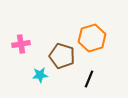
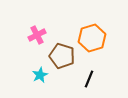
pink cross: moved 16 px right, 9 px up; rotated 18 degrees counterclockwise
cyan star: rotated 21 degrees counterclockwise
